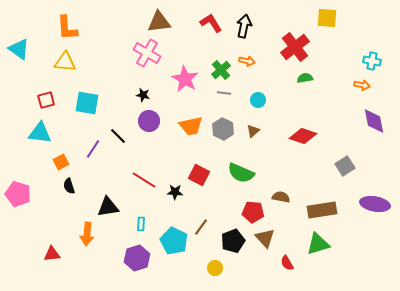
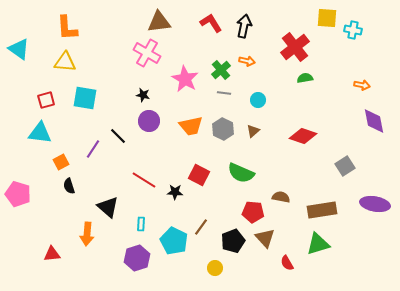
cyan cross at (372, 61): moved 19 px left, 31 px up
cyan square at (87, 103): moved 2 px left, 5 px up
black triangle at (108, 207): rotated 50 degrees clockwise
